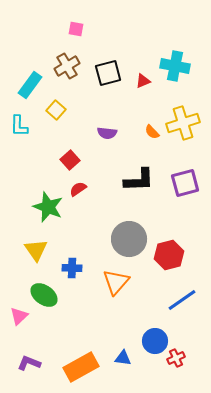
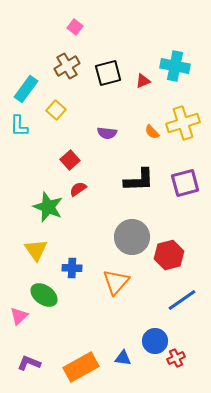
pink square: moved 1 px left, 2 px up; rotated 28 degrees clockwise
cyan rectangle: moved 4 px left, 4 px down
gray circle: moved 3 px right, 2 px up
